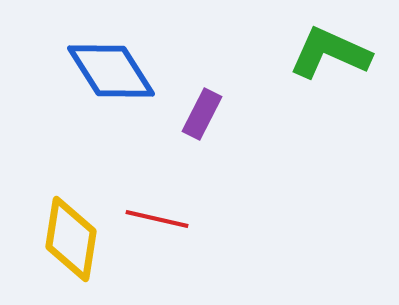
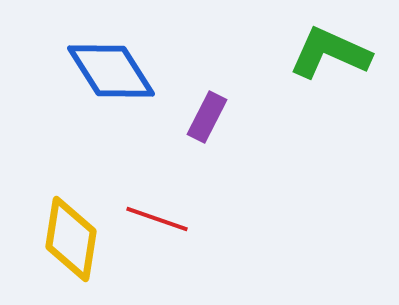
purple rectangle: moved 5 px right, 3 px down
red line: rotated 6 degrees clockwise
